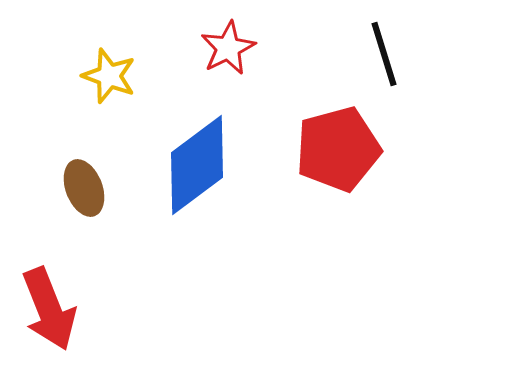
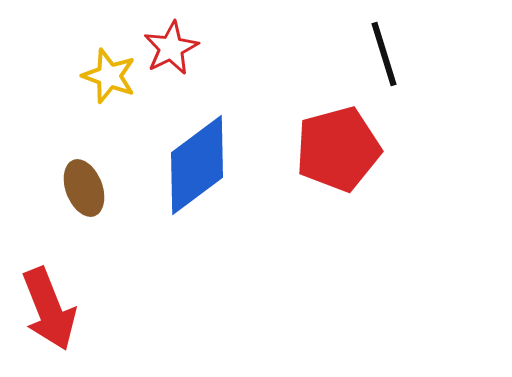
red star: moved 57 px left
